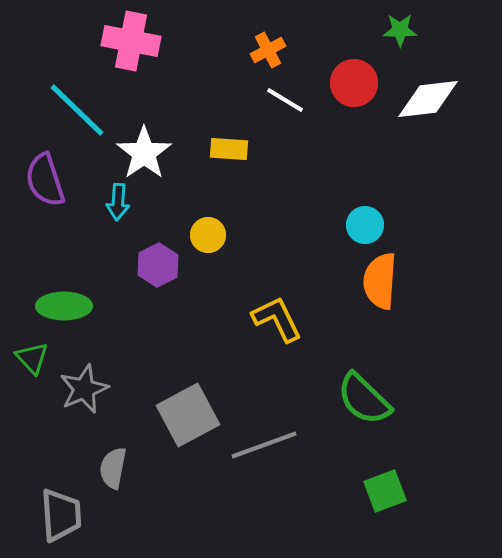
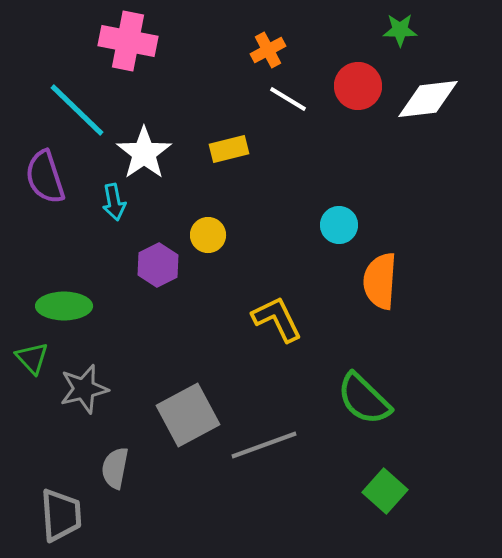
pink cross: moved 3 px left
red circle: moved 4 px right, 3 px down
white line: moved 3 px right, 1 px up
yellow rectangle: rotated 18 degrees counterclockwise
purple semicircle: moved 3 px up
cyan arrow: moved 4 px left; rotated 15 degrees counterclockwise
cyan circle: moved 26 px left
gray star: rotated 9 degrees clockwise
gray semicircle: moved 2 px right
green square: rotated 27 degrees counterclockwise
